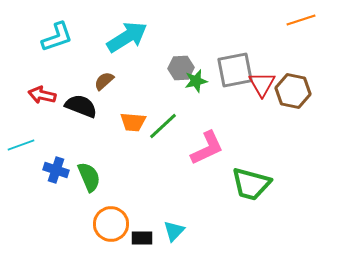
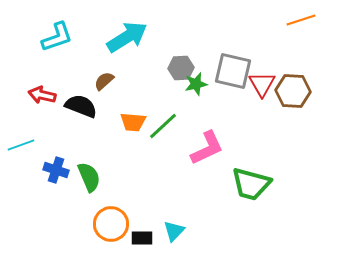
gray square: moved 2 px left, 1 px down; rotated 24 degrees clockwise
green star: moved 3 px down
brown hexagon: rotated 8 degrees counterclockwise
